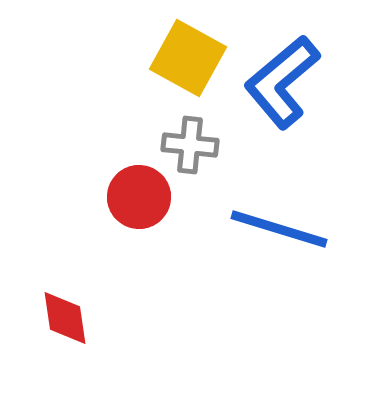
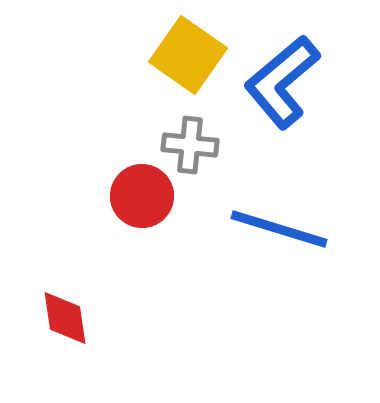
yellow square: moved 3 px up; rotated 6 degrees clockwise
red circle: moved 3 px right, 1 px up
